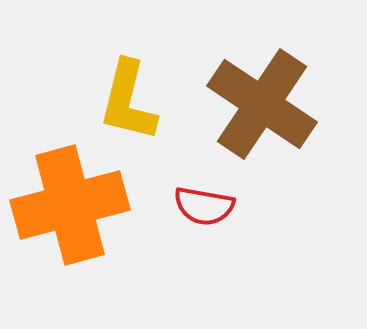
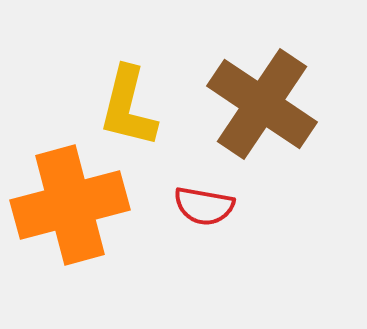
yellow L-shape: moved 6 px down
